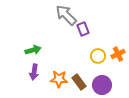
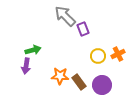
gray arrow: moved 1 px left, 1 px down
purple arrow: moved 8 px left, 6 px up
orange star: moved 1 px right, 3 px up
